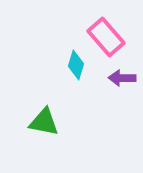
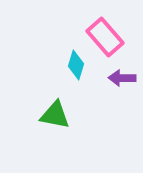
pink rectangle: moved 1 px left
green triangle: moved 11 px right, 7 px up
